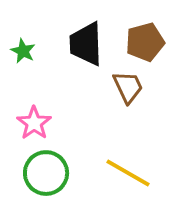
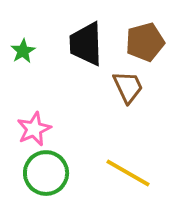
green star: rotated 15 degrees clockwise
pink star: moved 6 px down; rotated 12 degrees clockwise
